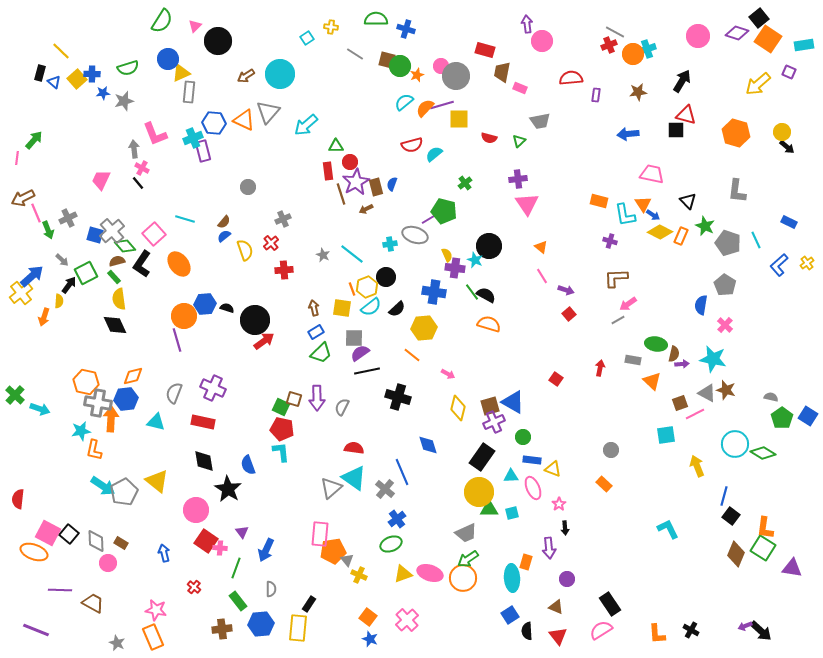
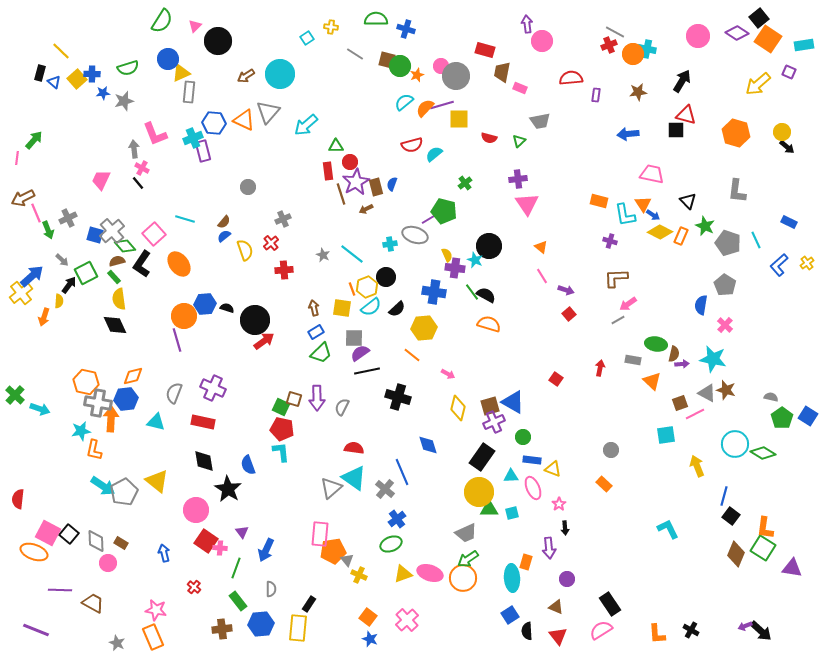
purple diamond at (737, 33): rotated 15 degrees clockwise
cyan cross at (647, 49): rotated 30 degrees clockwise
